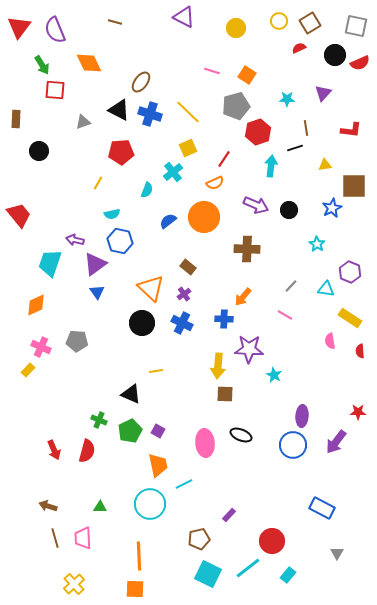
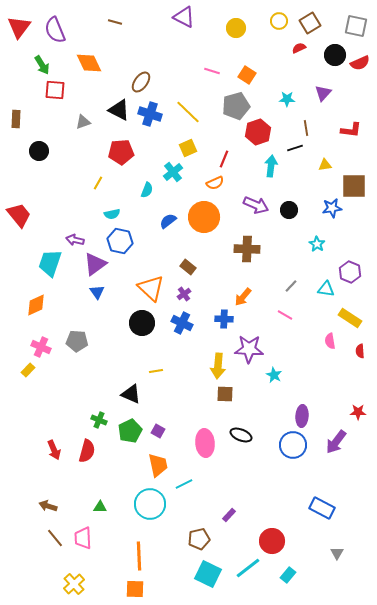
red line at (224, 159): rotated 12 degrees counterclockwise
blue star at (332, 208): rotated 18 degrees clockwise
brown line at (55, 538): rotated 24 degrees counterclockwise
